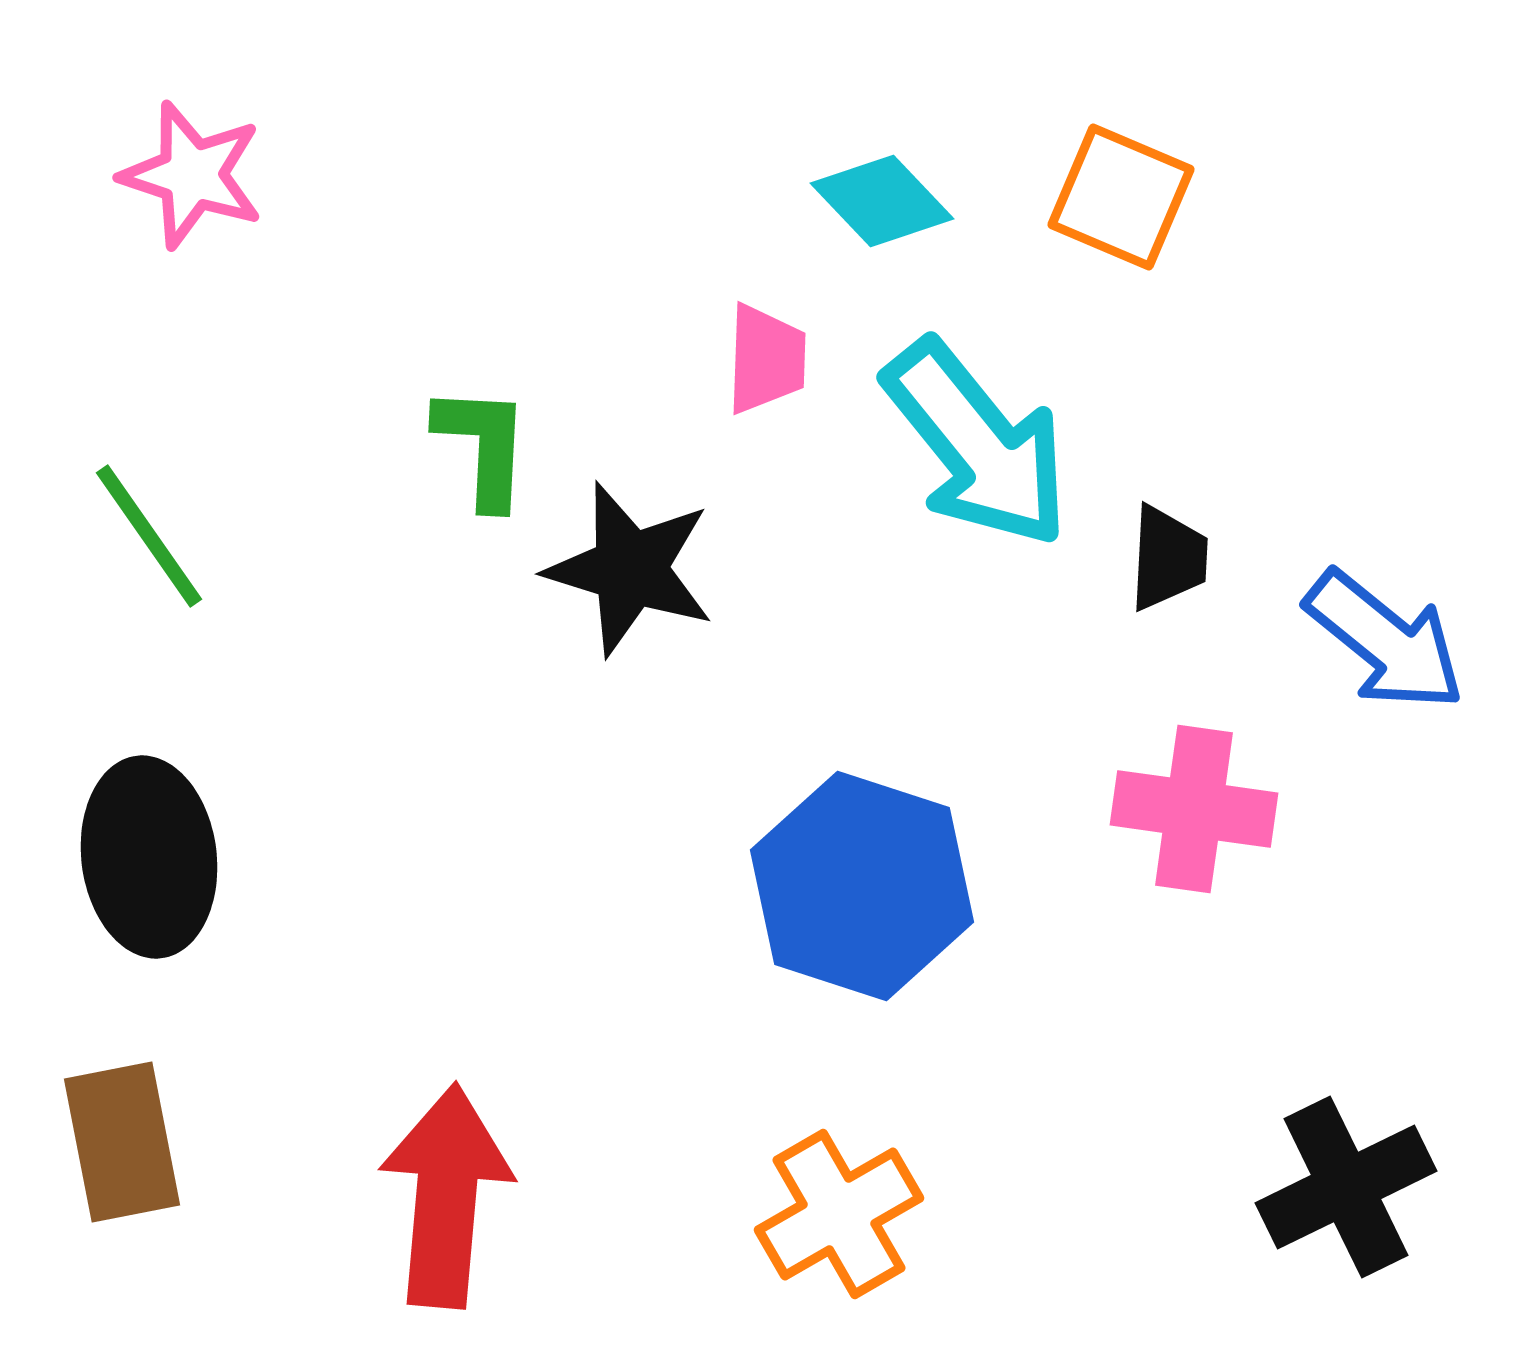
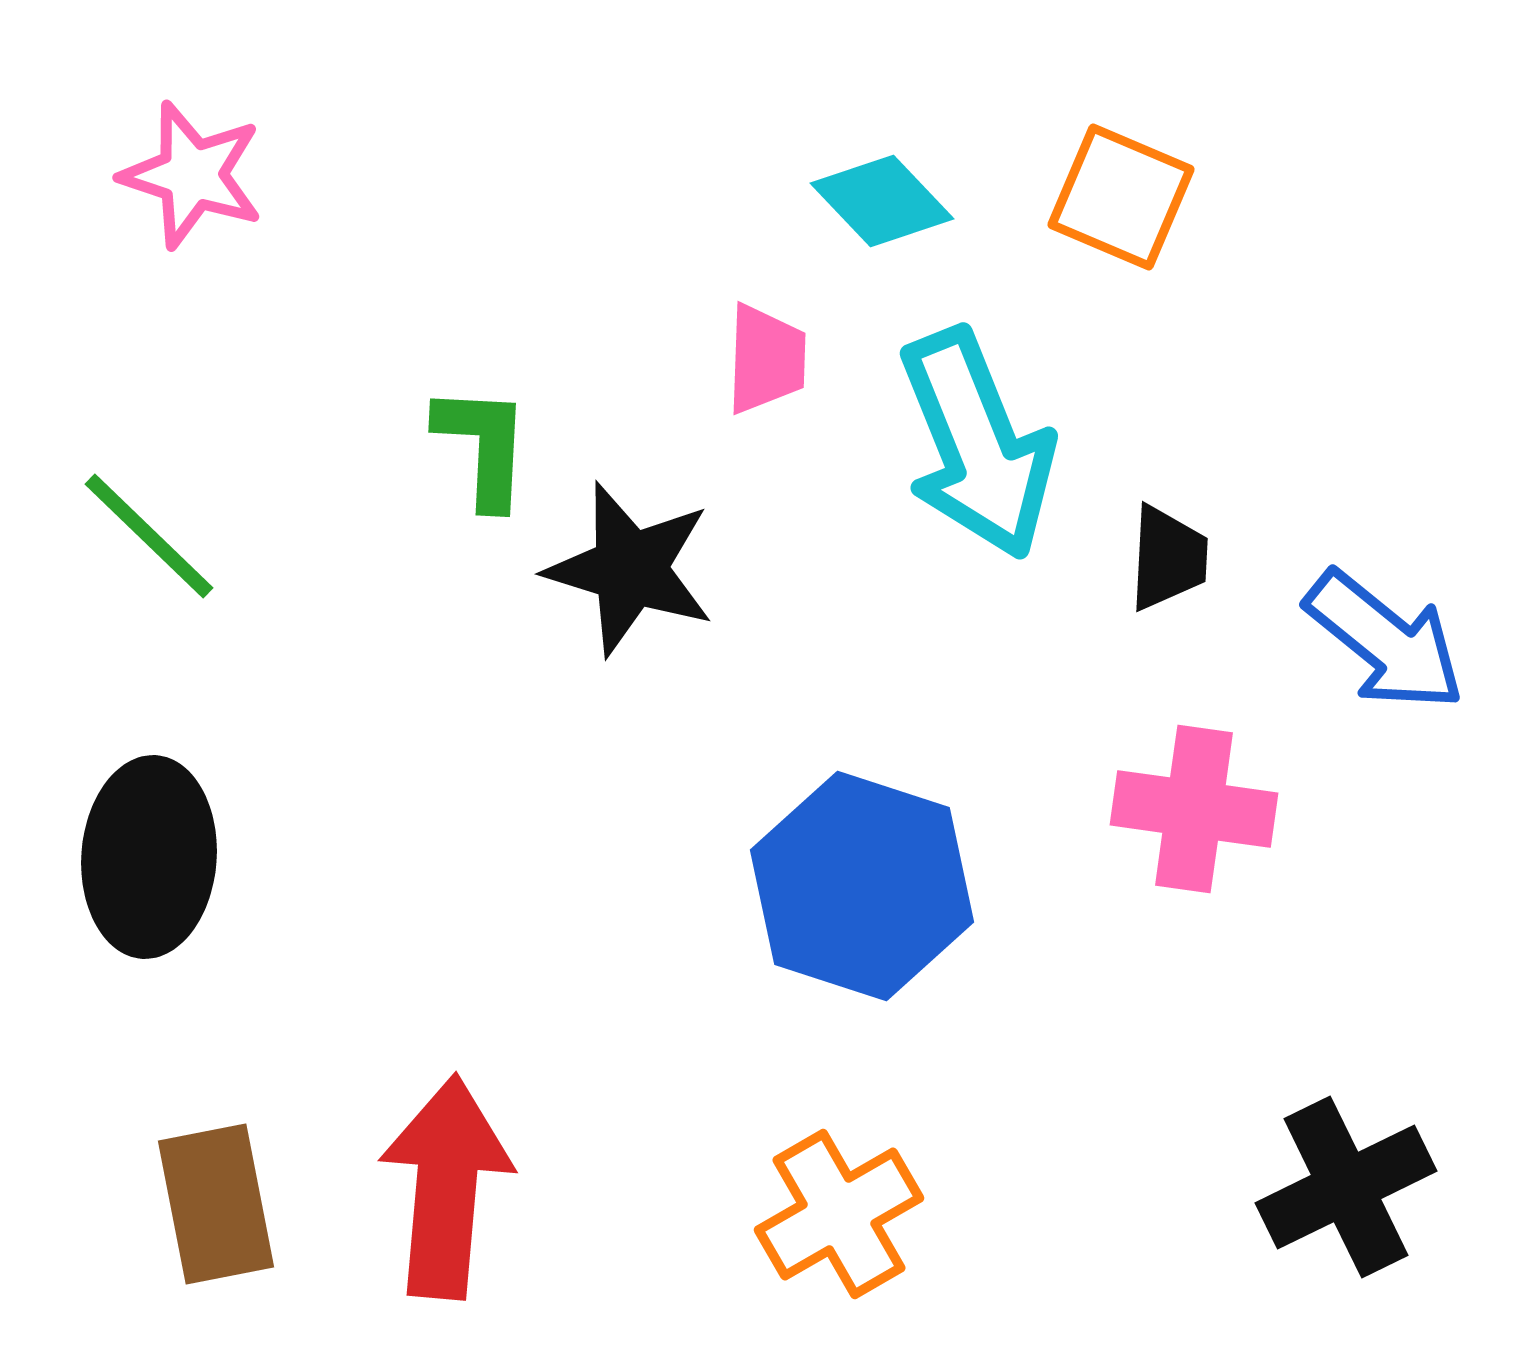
cyan arrow: rotated 17 degrees clockwise
green line: rotated 11 degrees counterclockwise
black ellipse: rotated 11 degrees clockwise
brown rectangle: moved 94 px right, 62 px down
red arrow: moved 9 px up
